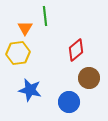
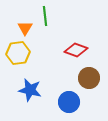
red diamond: rotated 60 degrees clockwise
